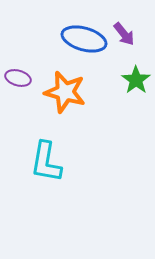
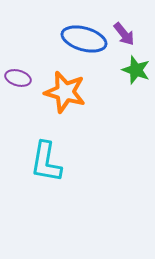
green star: moved 10 px up; rotated 16 degrees counterclockwise
